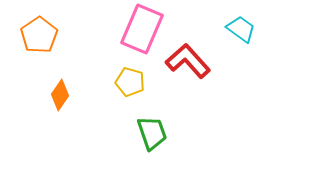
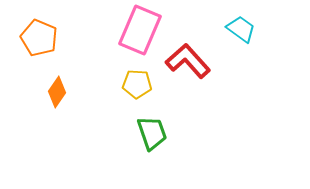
pink rectangle: moved 2 px left, 1 px down
orange pentagon: moved 3 px down; rotated 15 degrees counterclockwise
yellow pentagon: moved 7 px right, 2 px down; rotated 12 degrees counterclockwise
orange diamond: moved 3 px left, 3 px up
